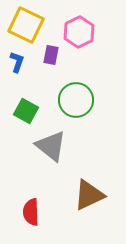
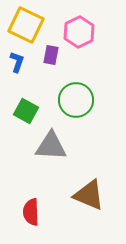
gray triangle: rotated 36 degrees counterclockwise
brown triangle: rotated 48 degrees clockwise
